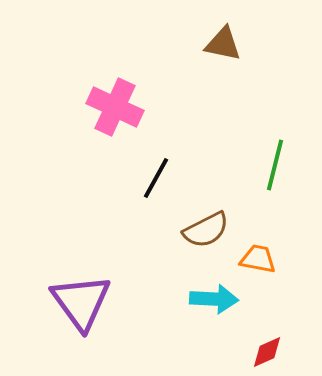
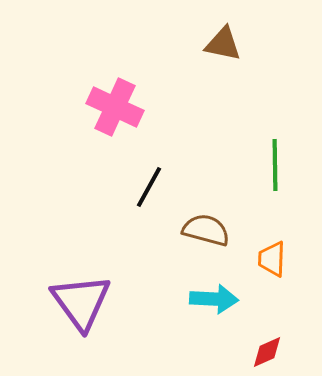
green line: rotated 15 degrees counterclockwise
black line: moved 7 px left, 9 px down
brown semicircle: rotated 138 degrees counterclockwise
orange trapezoid: moved 14 px right; rotated 99 degrees counterclockwise
